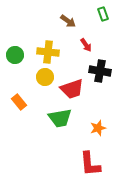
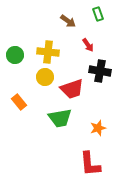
green rectangle: moved 5 px left
red arrow: moved 2 px right
